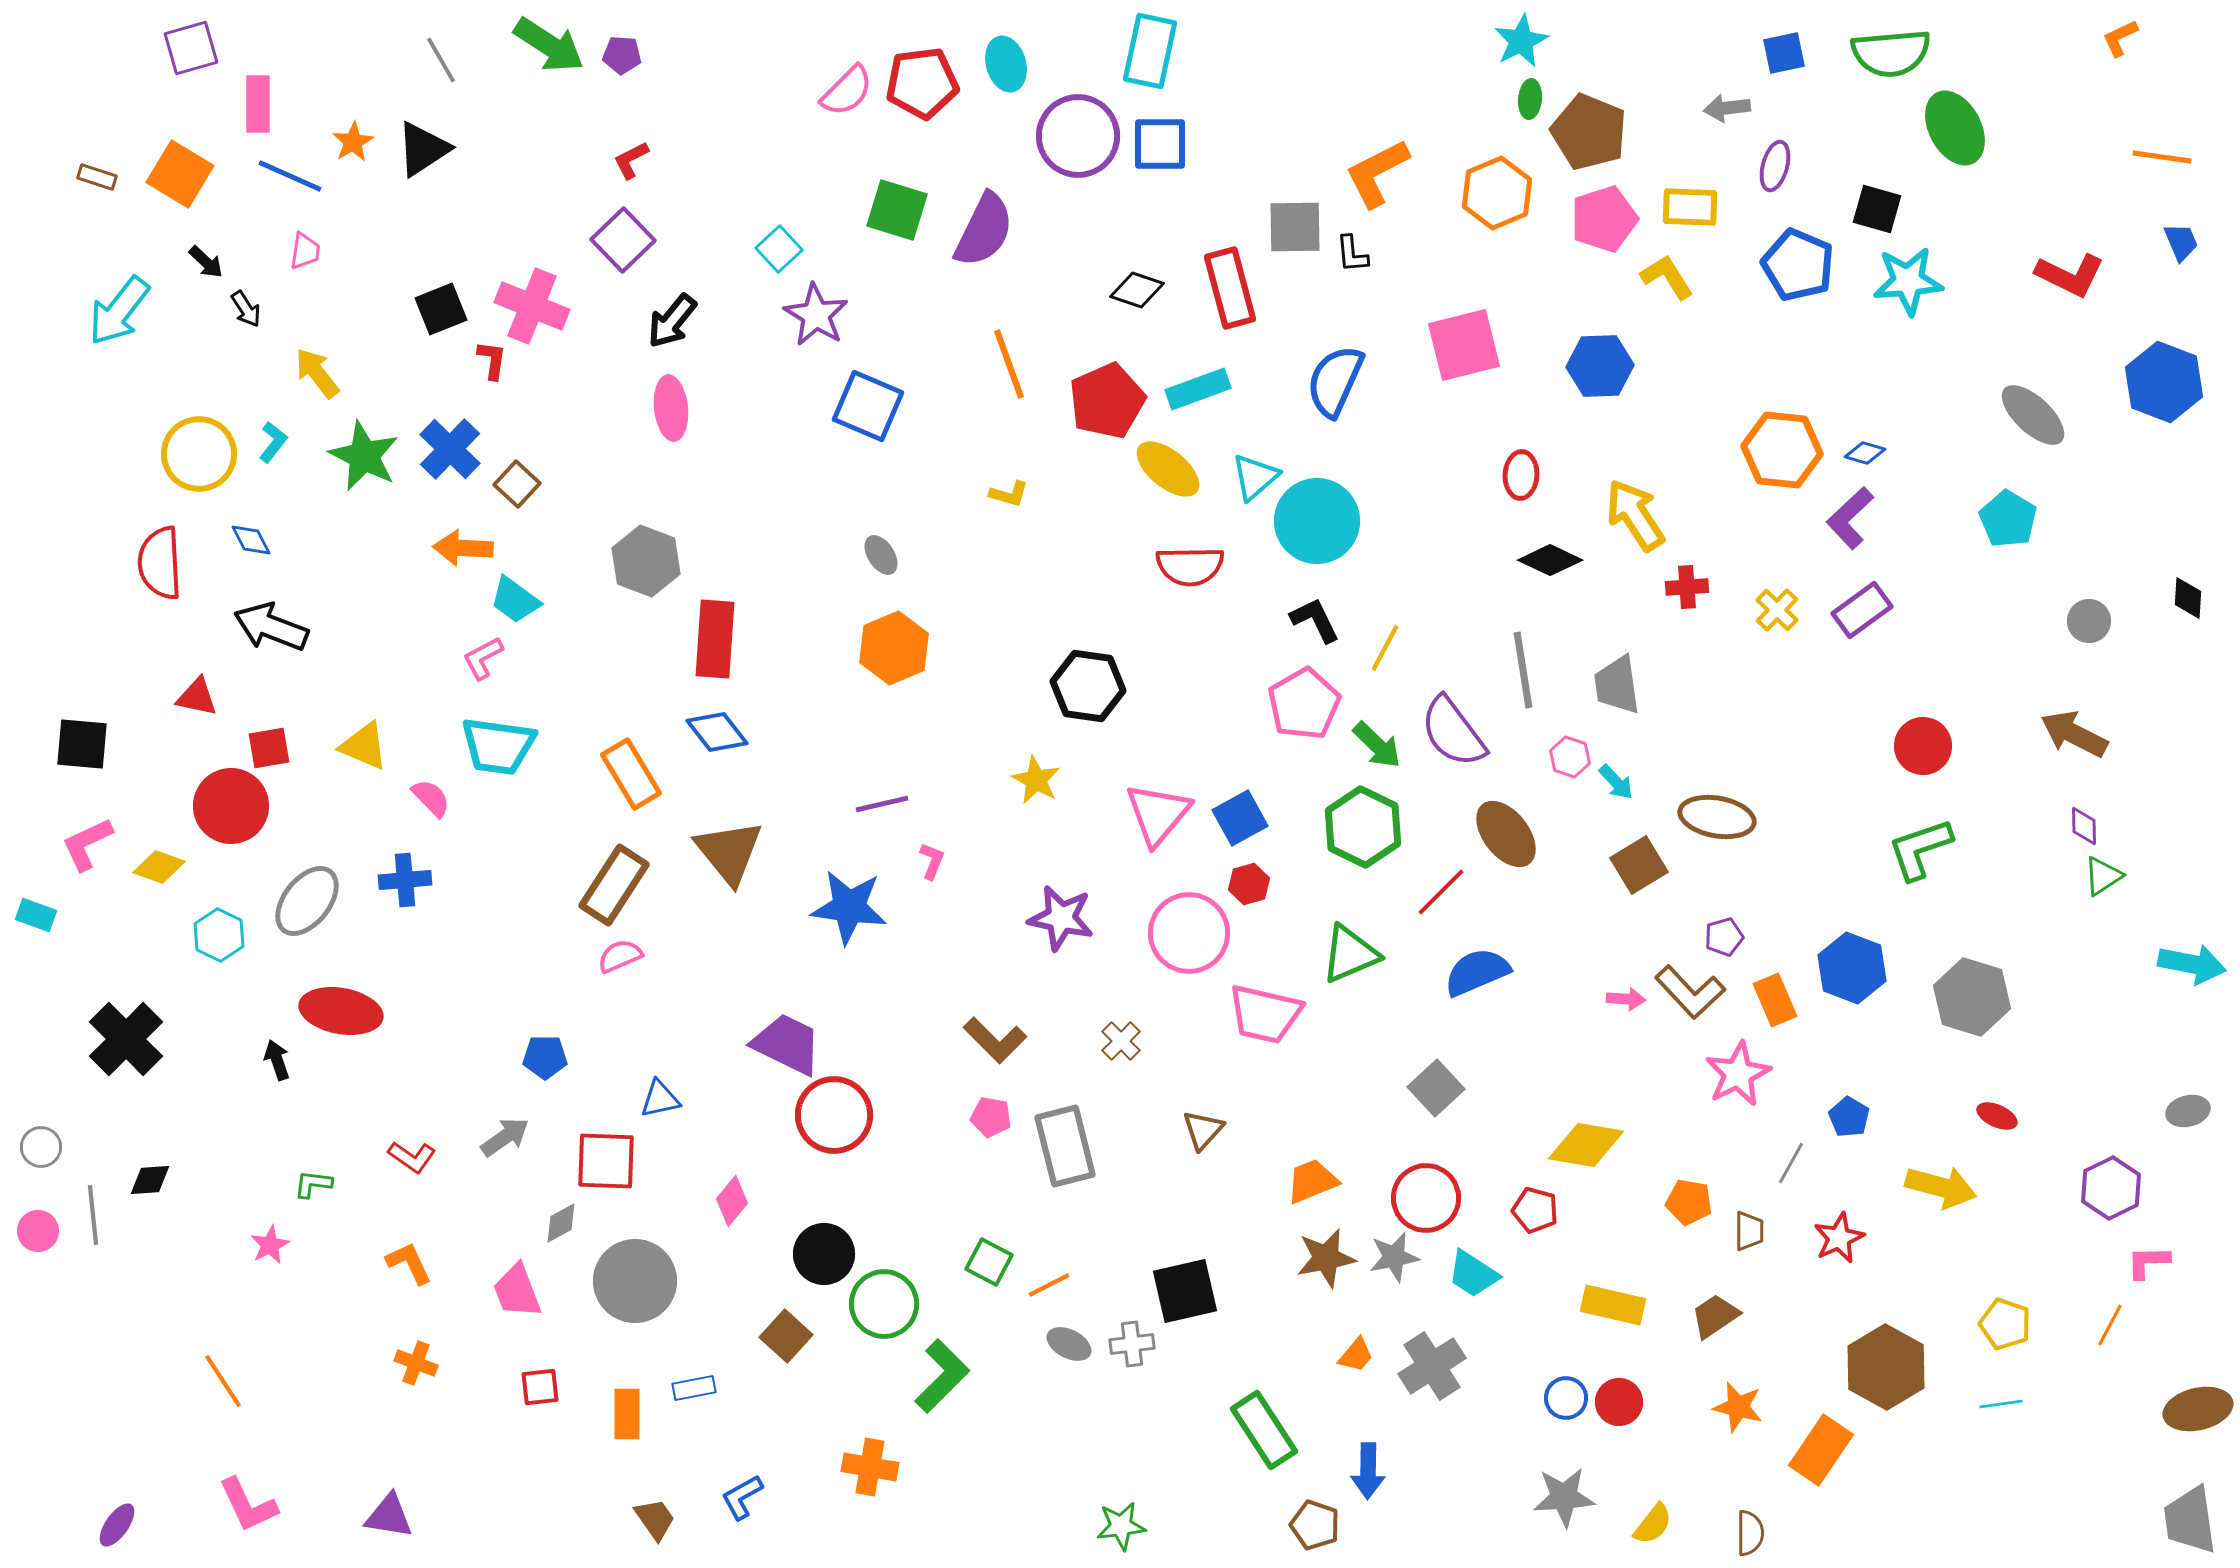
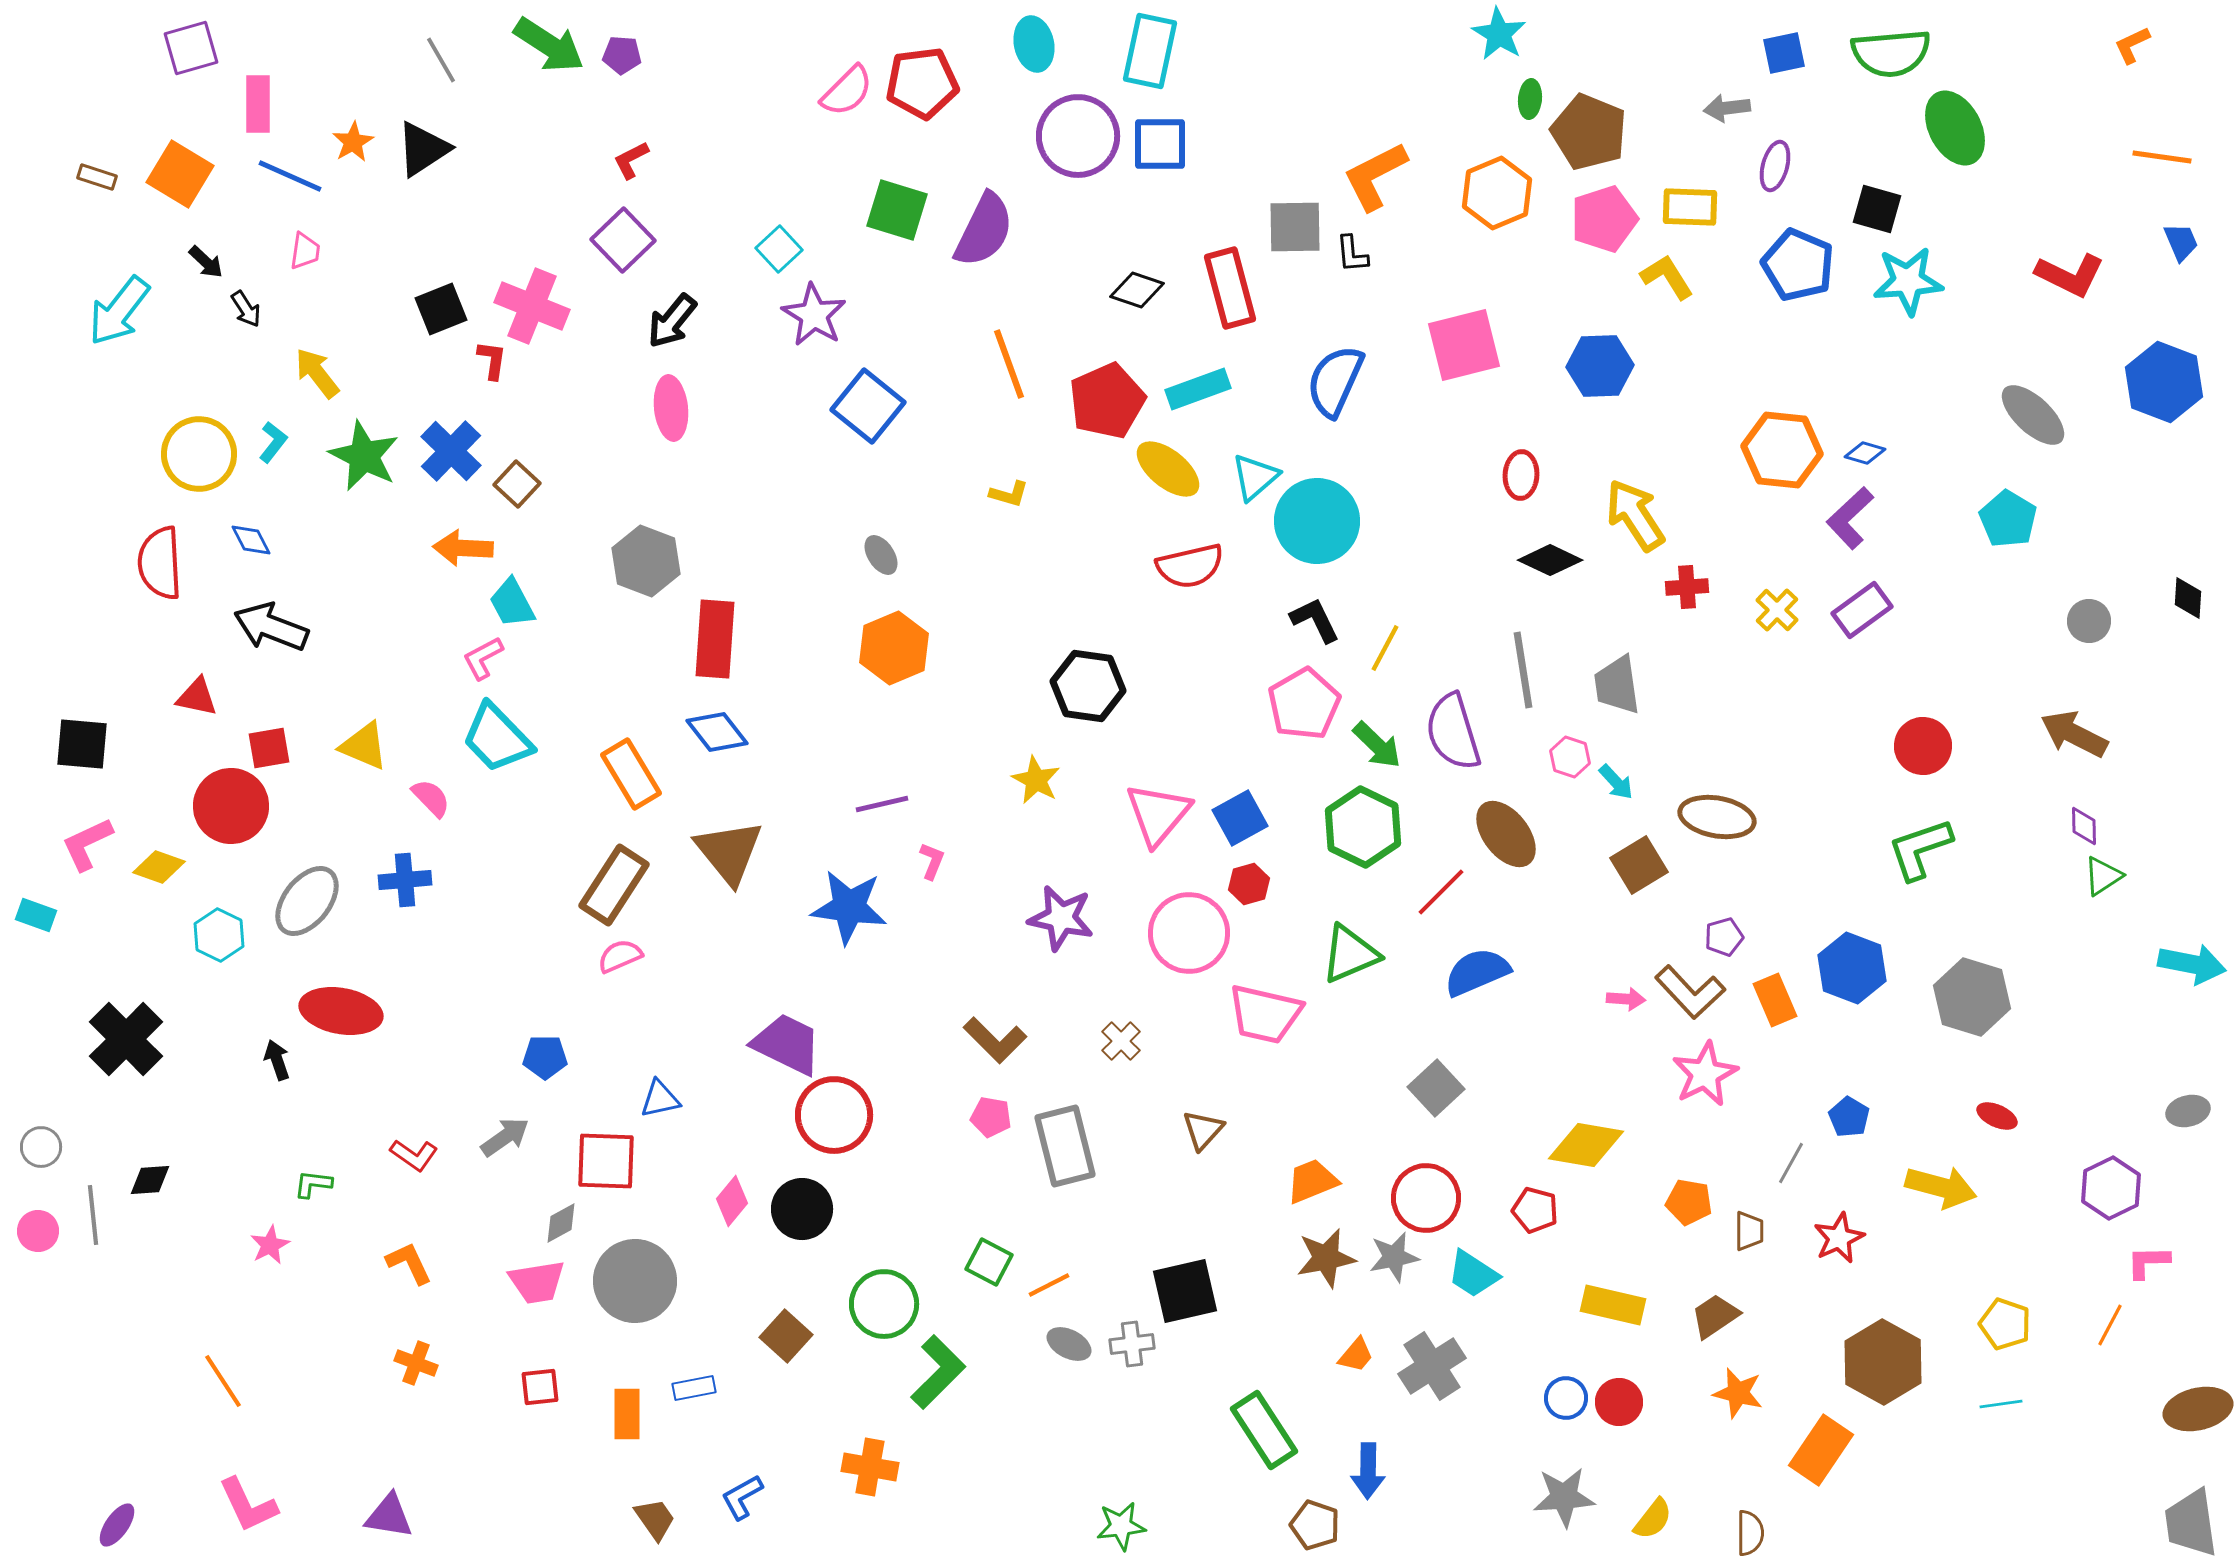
orange L-shape at (2120, 38): moved 12 px right, 7 px down
cyan star at (1521, 41): moved 22 px left, 7 px up; rotated 14 degrees counterclockwise
cyan ellipse at (1006, 64): moved 28 px right, 20 px up; rotated 4 degrees clockwise
orange L-shape at (1377, 173): moved 2 px left, 3 px down
purple star at (816, 315): moved 2 px left
blue square at (868, 406): rotated 16 degrees clockwise
blue cross at (450, 449): moved 1 px right, 2 px down
red semicircle at (1190, 566): rotated 12 degrees counterclockwise
cyan trapezoid at (515, 600): moved 3 px left, 3 px down; rotated 26 degrees clockwise
purple semicircle at (1453, 732): rotated 20 degrees clockwise
cyan trapezoid at (498, 746): moved 1 px left, 8 px up; rotated 38 degrees clockwise
pink star at (1738, 1074): moved 33 px left
red L-shape at (412, 1157): moved 2 px right, 2 px up
black circle at (824, 1254): moved 22 px left, 45 px up
pink trapezoid at (517, 1291): moved 20 px right, 9 px up; rotated 78 degrees counterclockwise
brown hexagon at (1886, 1367): moved 3 px left, 5 px up
green L-shape at (942, 1376): moved 4 px left, 4 px up
orange star at (1738, 1407): moved 14 px up
gray trapezoid at (2190, 1520): moved 1 px right, 3 px down
yellow semicircle at (1653, 1524): moved 5 px up
